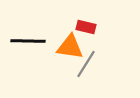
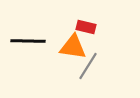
orange triangle: moved 3 px right
gray line: moved 2 px right, 2 px down
